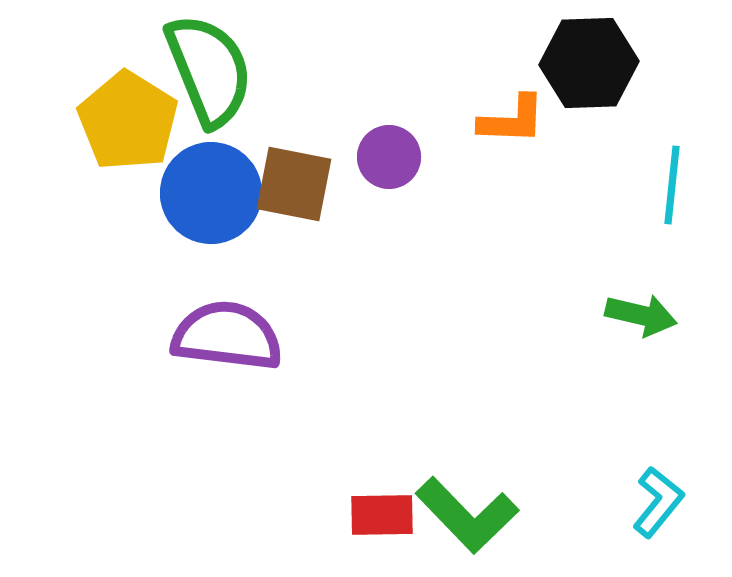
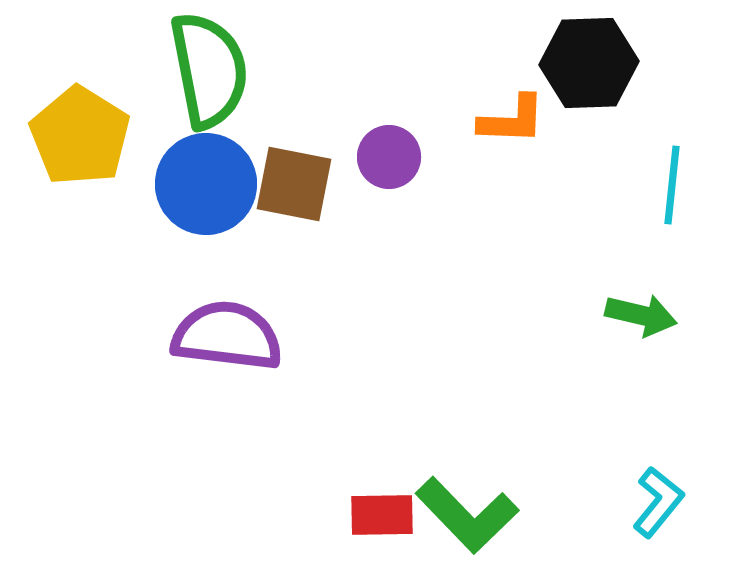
green semicircle: rotated 11 degrees clockwise
yellow pentagon: moved 48 px left, 15 px down
blue circle: moved 5 px left, 9 px up
